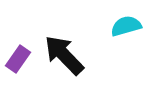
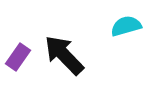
purple rectangle: moved 2 px up
